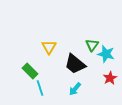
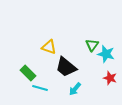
yellow triangle: rotated 42 degrees counterclockwise
black trapezoid: moved 9 px left, 3 px down
green rectangle: moved 2 px left, 2 px down
red star: rotated 24 degrees counterclockwise
cyan line: rotated 56 degrees counterclockwise
